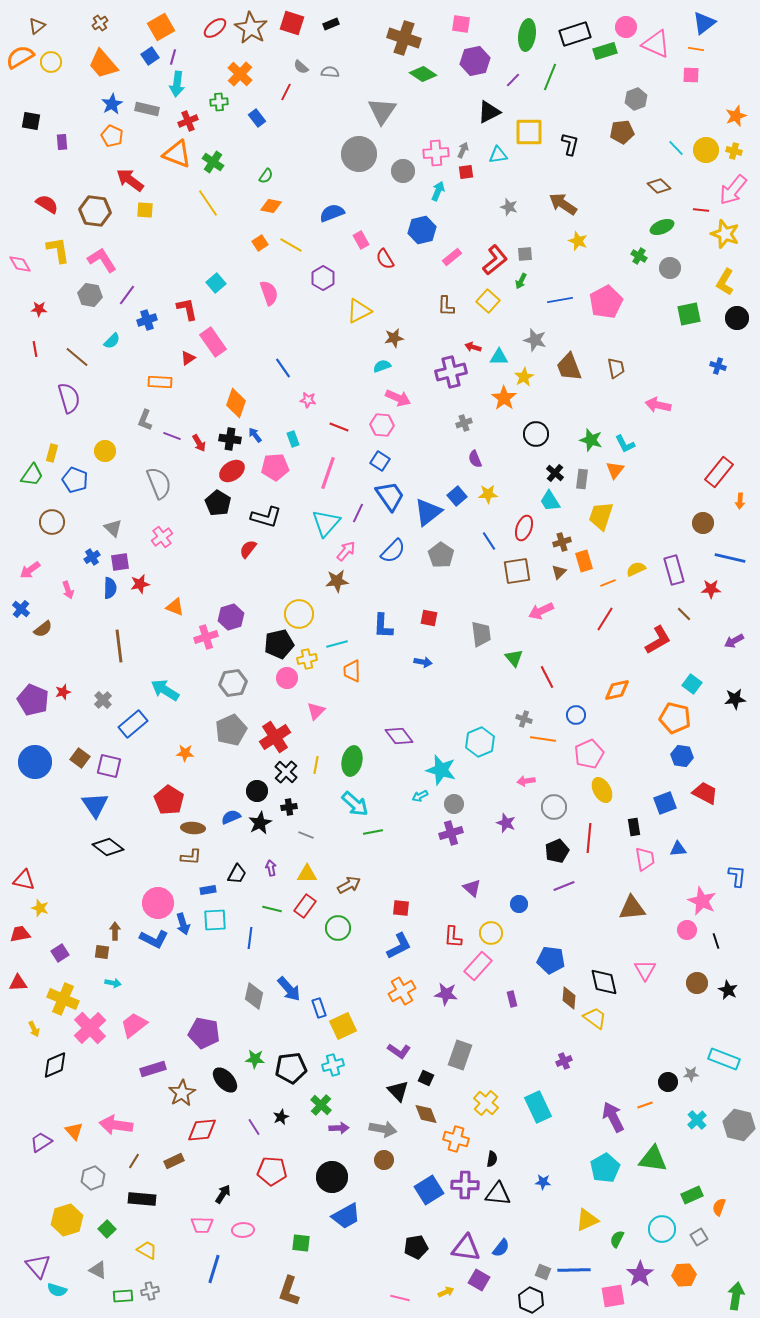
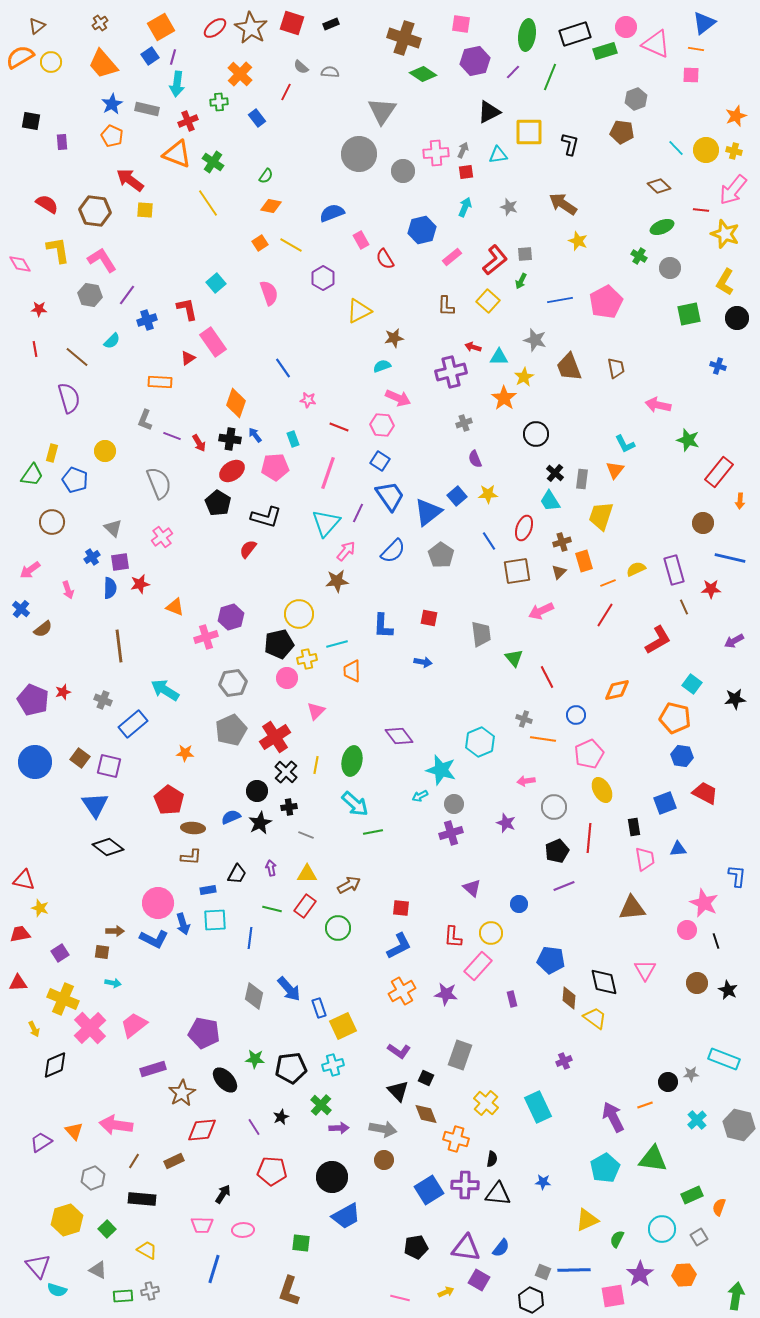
purple line at (513, 80): moved 8 px up
brown pentagon at (622, 132): rotated 15 degrees clockwise
cyan arrow at (438, 191): moved 27 px right, 16 px down
green star at (591, 440): moved 97 px right
brown line at (684, 614): moved 7 px up; rotated 21 degrees clockwise
red line at (605, 619): moved 4 px up
gray cross at (103, 700): rotated 24 degrees counterclockwise
pink star at (702, 901): moved 2 px right, 2 px down
brown arrow at (115, 931): rotated 90 degrees clockwise
